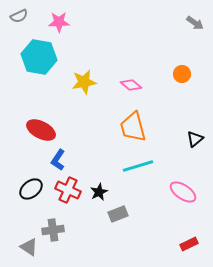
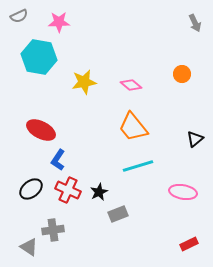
gray arrow: rotated 30 degrees clockwise
orange trapezoid: rotated 24 degrees counterclockwise
pink ellipse: rotated 24 degrees counterclockwise
